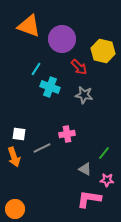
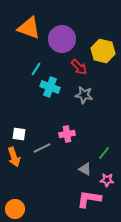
orange triangle: moved 2 px down
